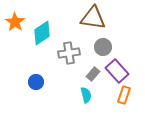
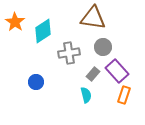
cyan diamond: moved 1 px right, 2 px up
